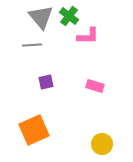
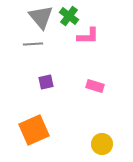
gray line: moved 1 px right, 1 px up
